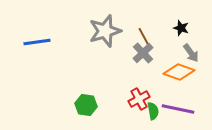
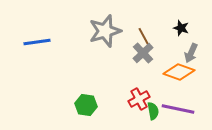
gray arrow: rotated 60 degrees clockwise
